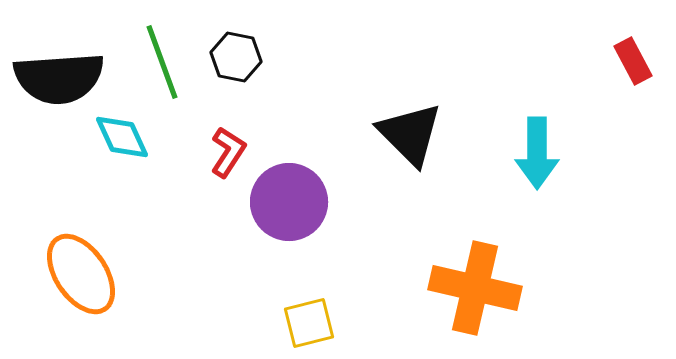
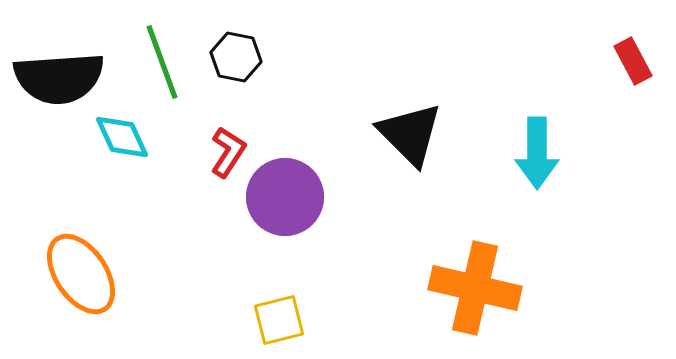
purple circle: moved 4 px left, 5 px up
yellow square: moved 30 px left, 3 px up
